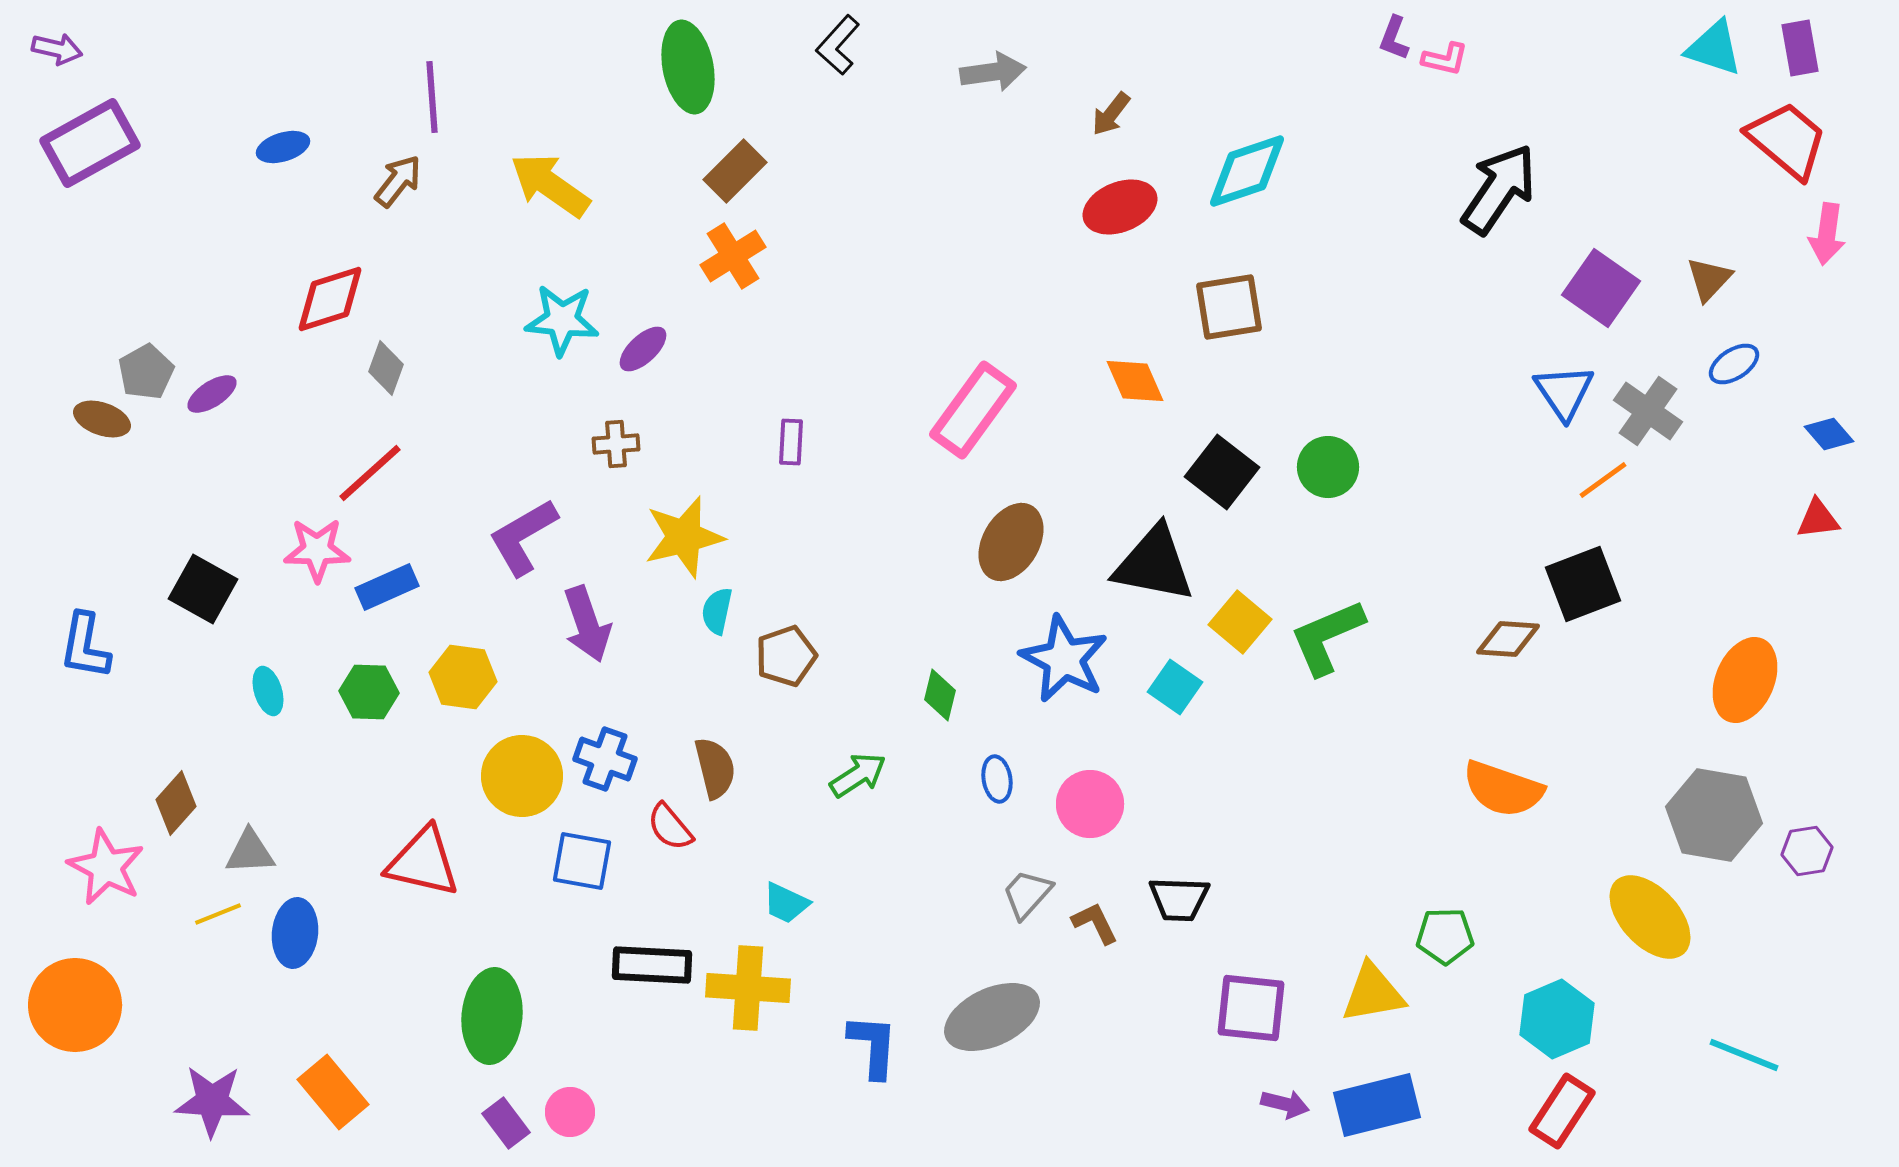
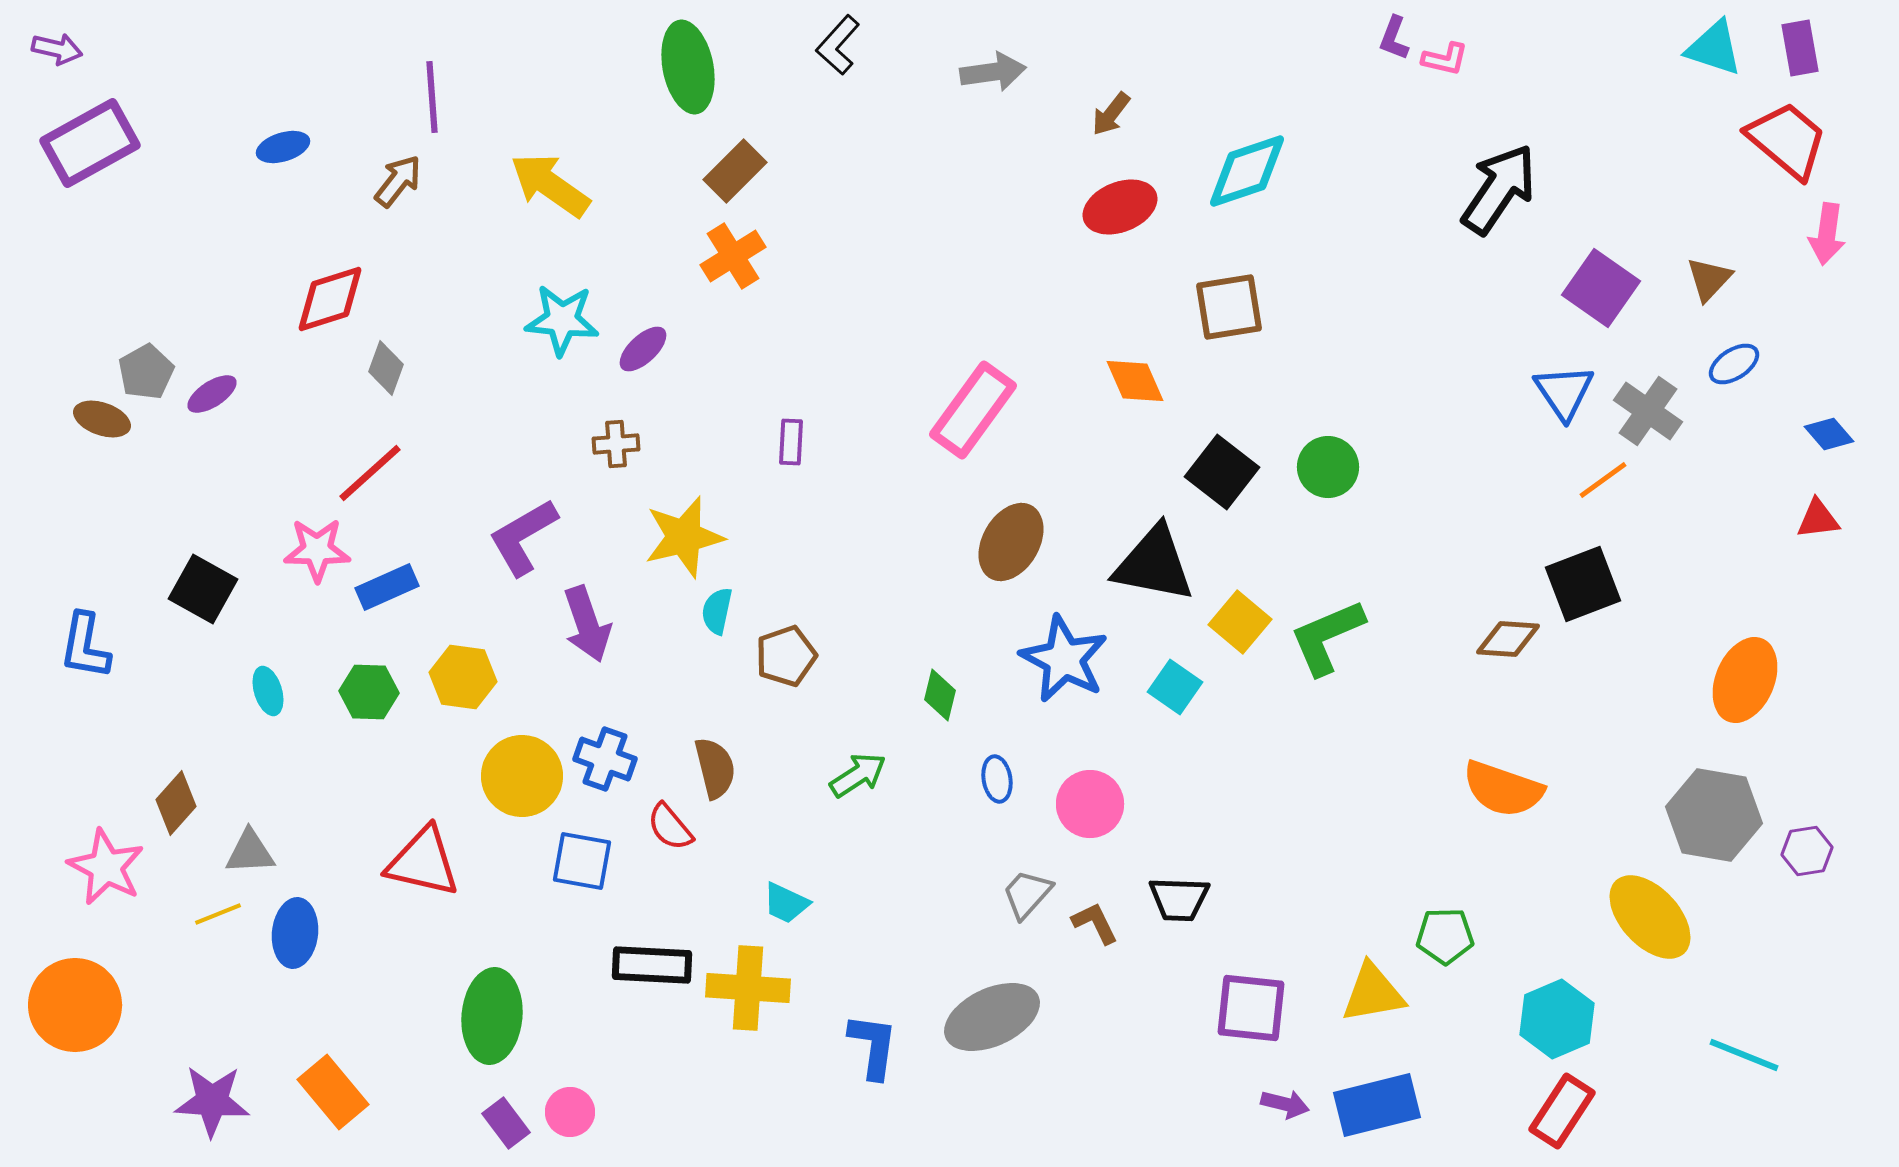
blue L-shape at (873, 1046): rotated 4 degrees clockwise
